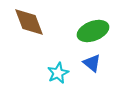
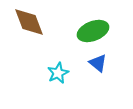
blue triangle: moved 6 px right
